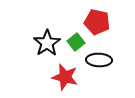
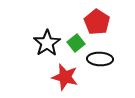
red pentagon: rotated 20 degrees clockwise
green square: moved 1 px down
black ellipse: moved 1 px right, 1 px up
